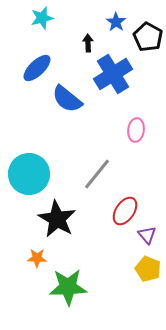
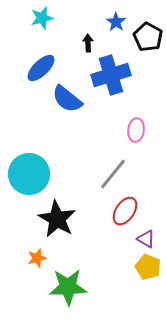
blue ellipse: moved 4 px right
blue cross: moved 2 px left, 1 px down; rotated 15 degrees clockwise
gray line: moved 16 px right
purple triangle: moved 1 px left, 4 px down; rotated 18 degrees counterclockwise
orange star: rotated 18 degrees counterclockwise
yellow pentagon: moved 2 px up
